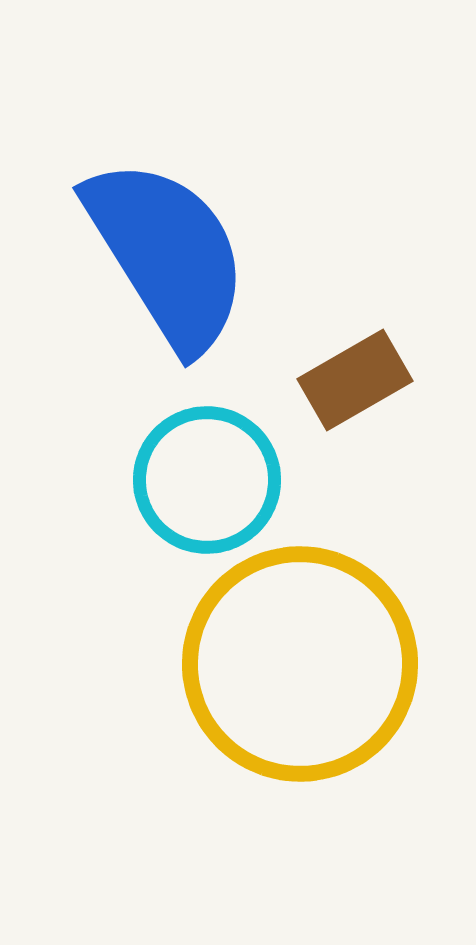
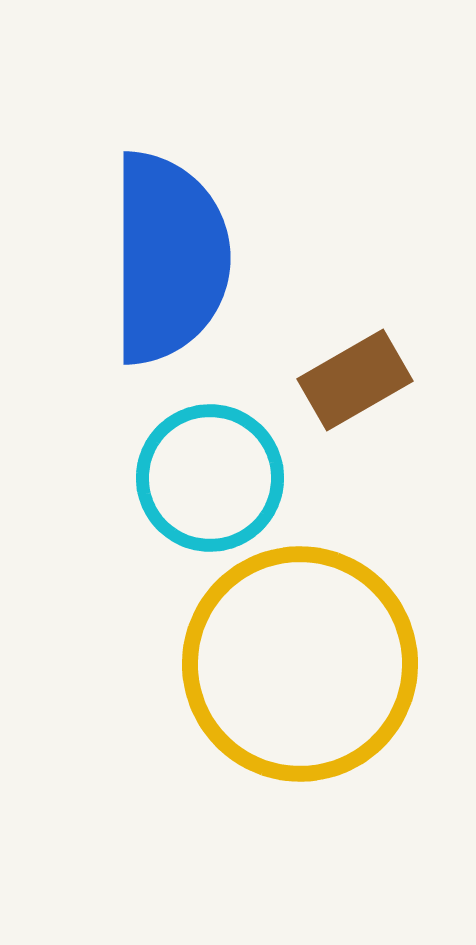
blue semicircle: moved 2 px right, 4 px down; rotated 32 degrees clockwise
cyan circle: moved 3 px right, 2 px up
